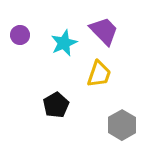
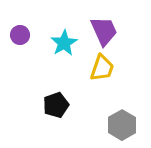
purple trapezoid: rotated 20 degrees clockwise
cyan star: rotated 8 degrees counterclockwise
yellow trapezoid: moved 3 px right, 6 px up
black pentagon: rotated 10 degrees clockwise
